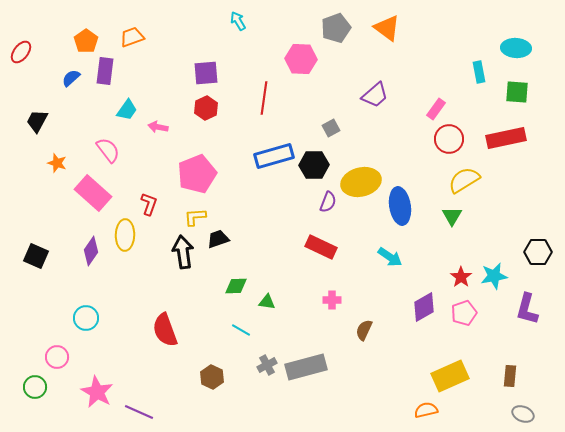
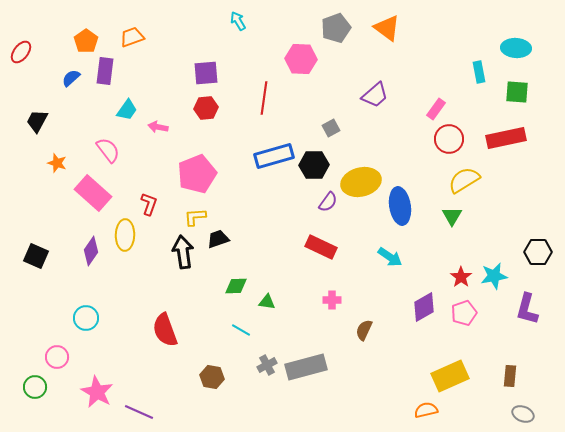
red hexagon at (206, 108): rotated 20 degrees clockwise
purple semicircle at (328, 202): rotated 15 degrees clockwise
brown hexagon at (212, 377): rotated 15 degrees counterclockwise
